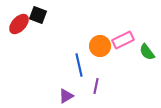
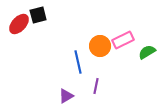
black square: rotated 36 degrees counterclockwise
green semicircle: rotated 96 degrees clockwise
blue line: moved 1 px left, 3 px up
